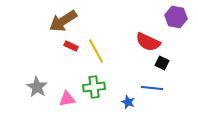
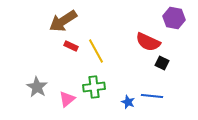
purple hexagon: moved 2 px left, 1 px down
blue line: moved 8 px down
pink triangle: rotated 30 degrees counterclockwise
